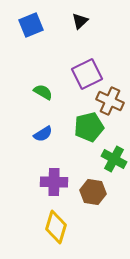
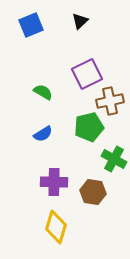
brown cross: rotated 36 degrees counterclockwise
